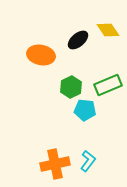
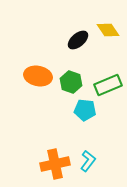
orange ellipse: moved 3 px left, 21 px down
green hexagon: moved 5 px up; rotated 15 degrees counterclockwise
